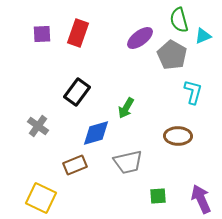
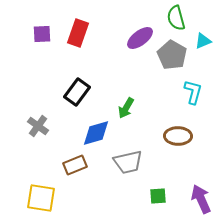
green semicircle: moved 3 px left, 2 px up
cyan triangle: moved 5 px down
yellow square: rotated 16 degrees counterclockwise
